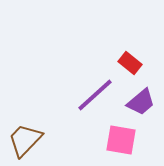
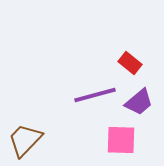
purple line: rotated 27 degrees clockwise
purple trapezoid: moved 2 px left
pink square: rotated 8 degrees counterclockwise
